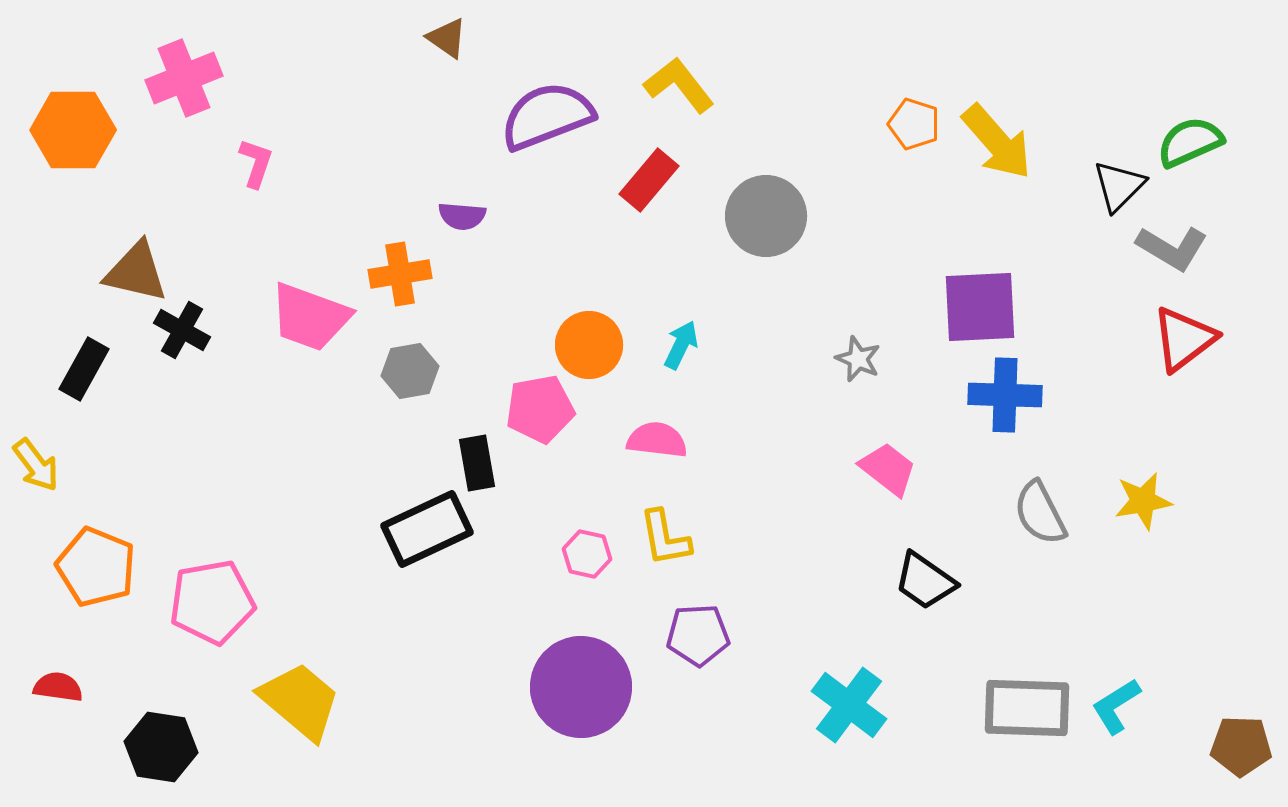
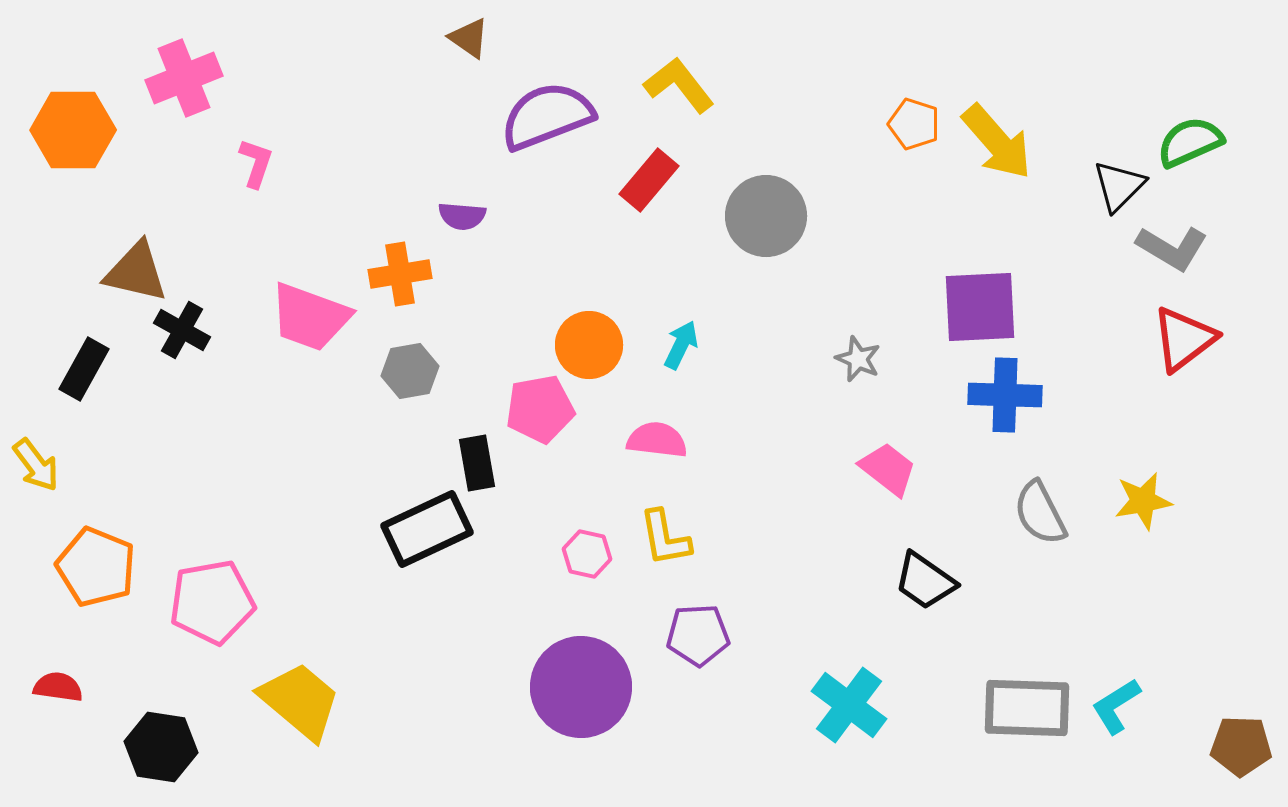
brown triangle at (447, 38): moved 22 px right
